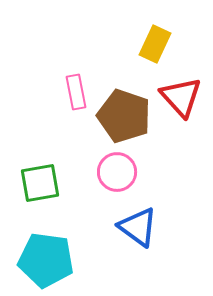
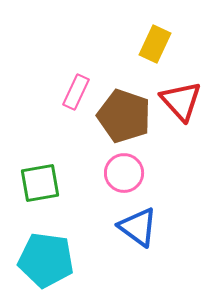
pink rectangle: rotated 36 degrees clockwise
red triangle: moved 4 px down
pink circle: moved 7 px right, 1 px down
